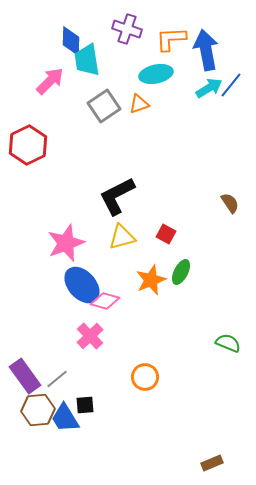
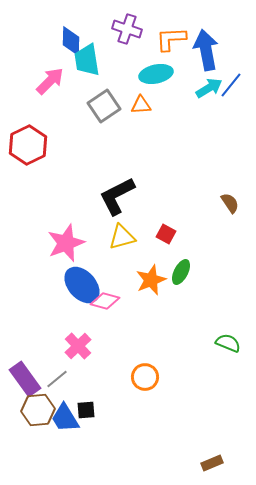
orange triangle: moved 2 px right, 1 px down; rotated 15 degrees clockwise
pink cross: moved 12 px left, 10 px down
purple rectangle: moved 3 px down
black square: moved 1 px right, 5 px down
